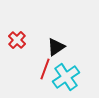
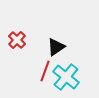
red line: moved 2 px down
cyan cross: rotated 16 degrees counterclockwise
